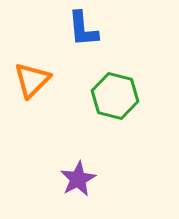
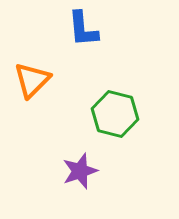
green hexagon: moved 18 px down
purple star: moved 2 px right, 8 px up; rotated 9 degrees clockwise
